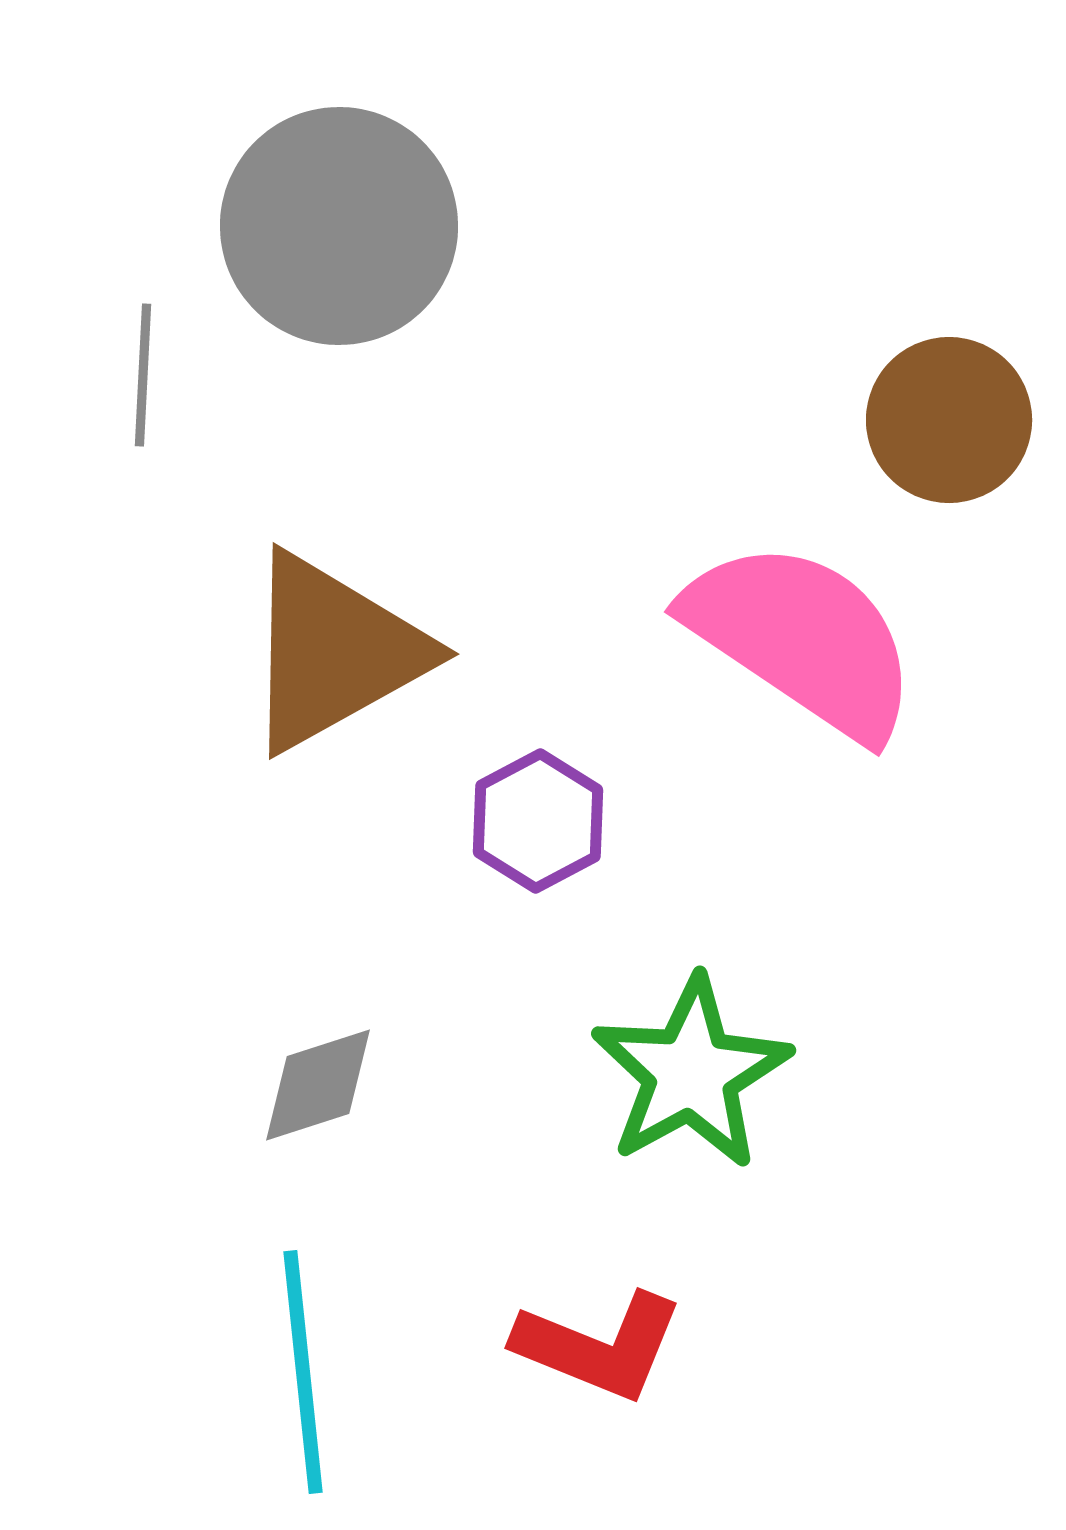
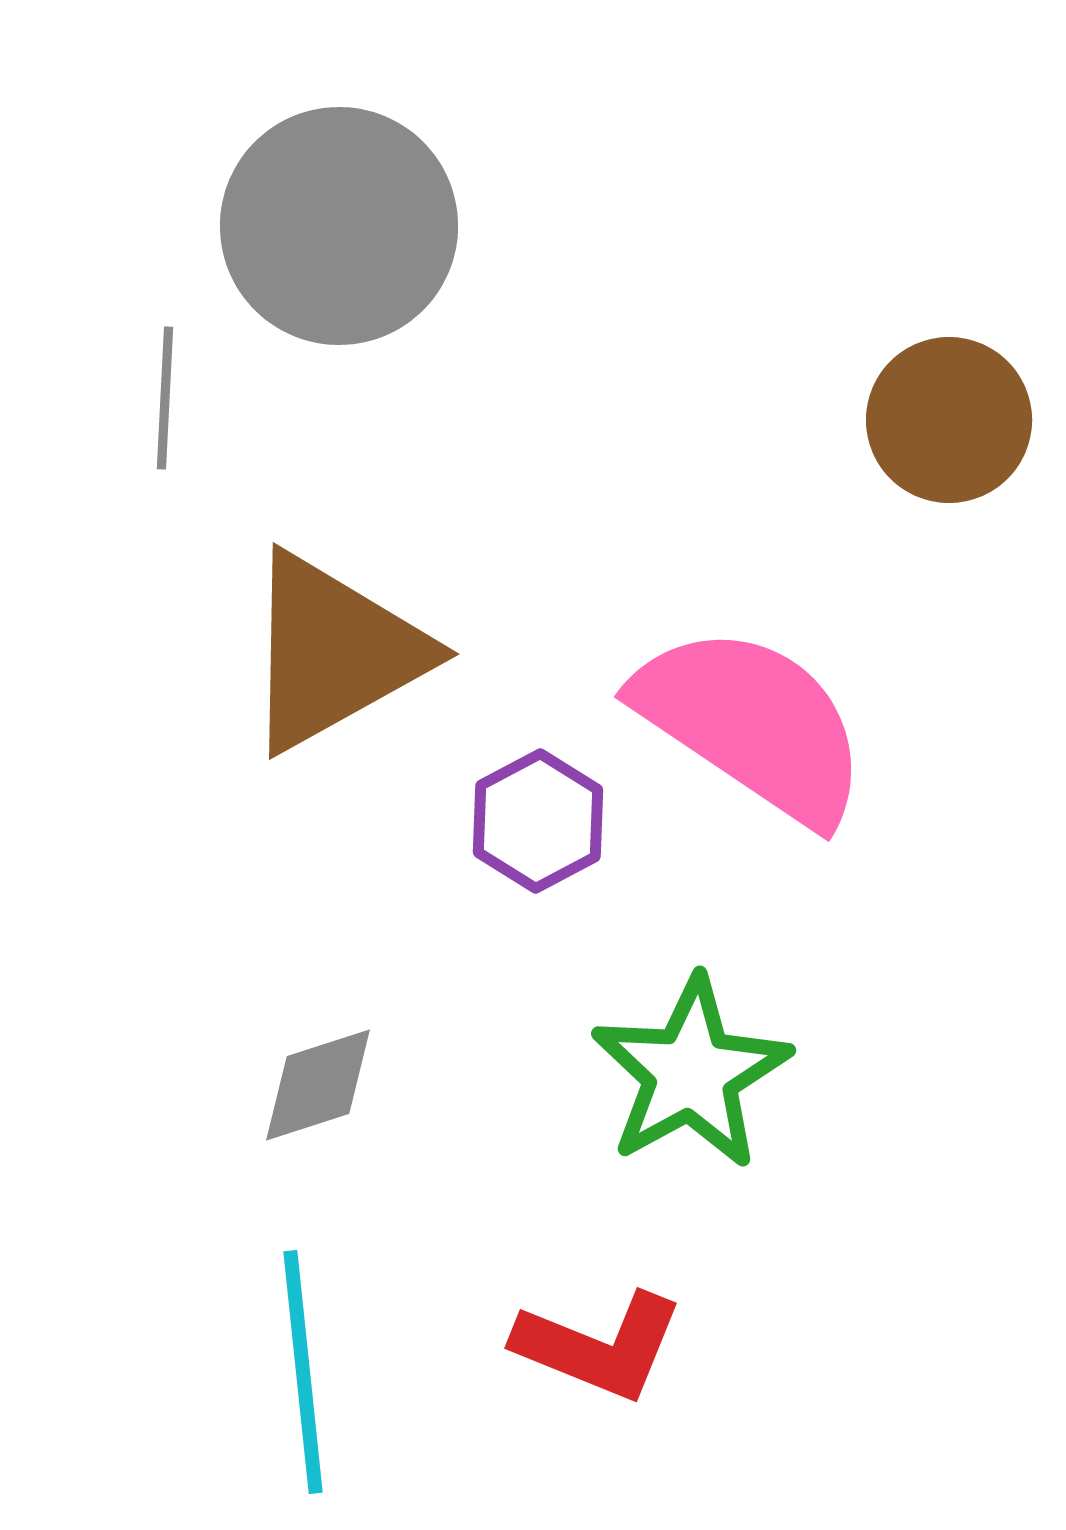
gray line: moved 22 px right, 23 px down
pink semicircle: moved 50 px left, 85 px down
